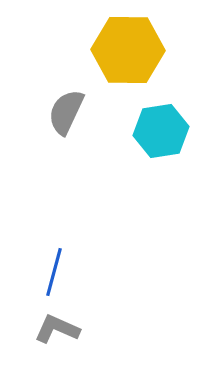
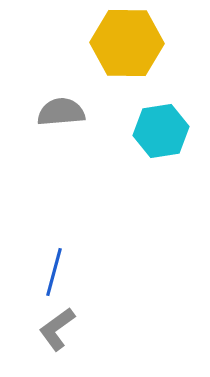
yellow hexagon: moved 1 px left, 7 px up
gray semicircle: moved 5 px left; rotated 60 degrees clockwise
gray L-shape: rotated 60 degrees counterclockwise
